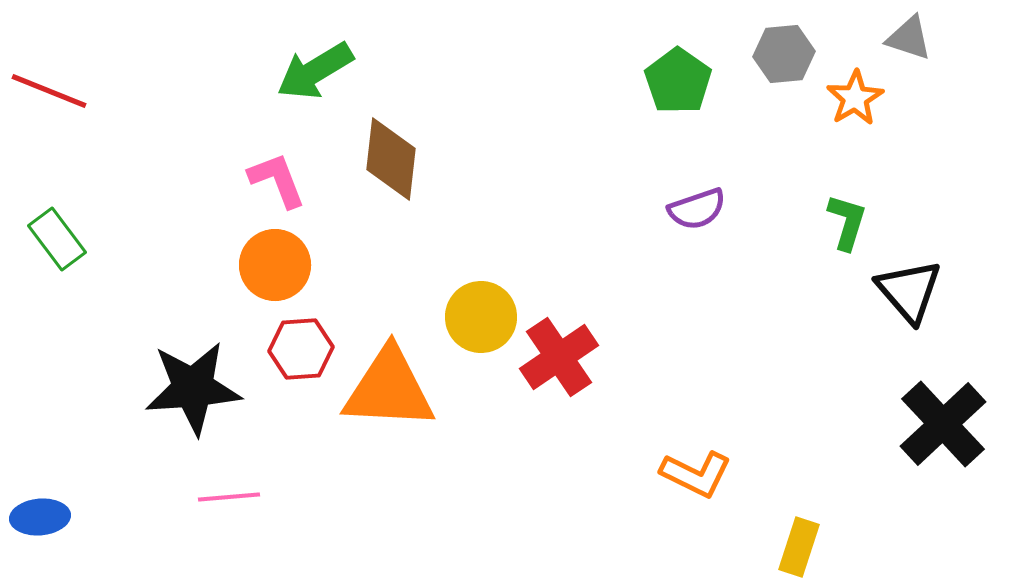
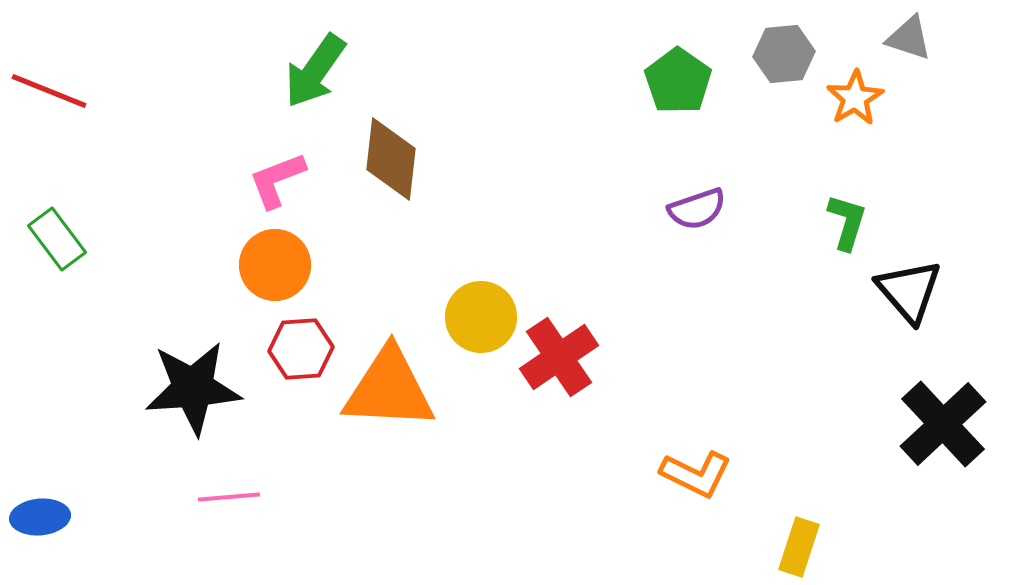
green arrow: rotated 24 degrees counterclockwise
pink L-shape: rotated 90 degrees counterclockwise
